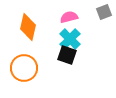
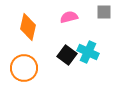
gray square: rotated 21 degrees clockwise
cyan cross: moved 18 px right, 13 px down; rotated 20 degrees counterclockwise
black square: rotated 18 degrees clockwise
